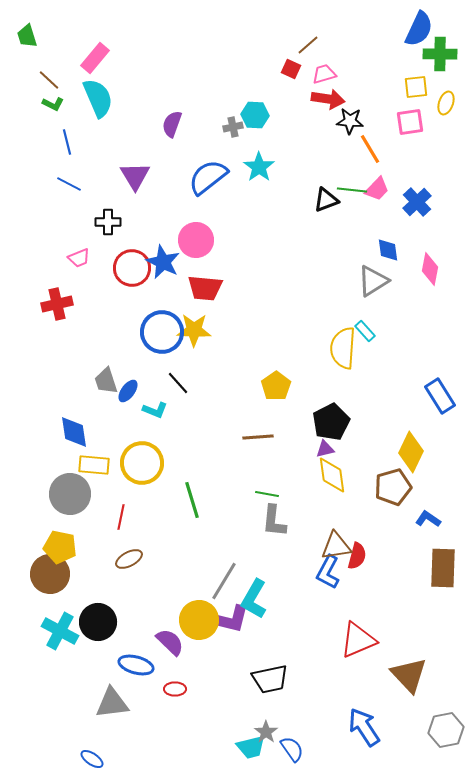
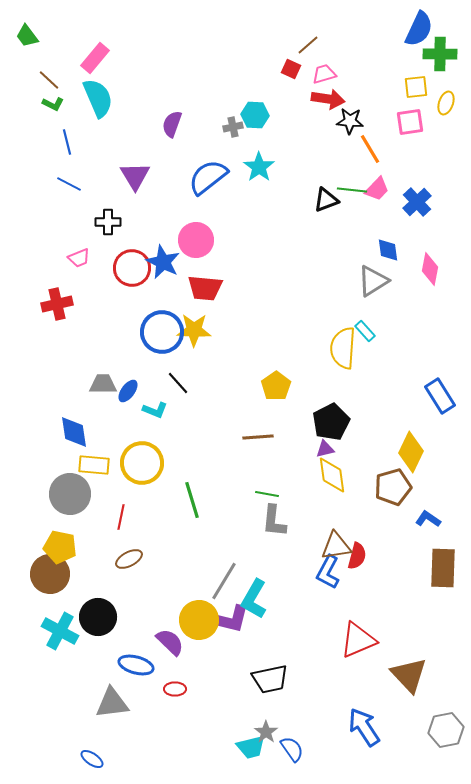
green trapezoid at (27, 36): rotated 20 degrees counterclockwise
gray trapezoid at (106, 381): moved 3 px left, 3 px down; rotated 108 degrees clockwise
black circle at (98, 622): moved 5 px up
